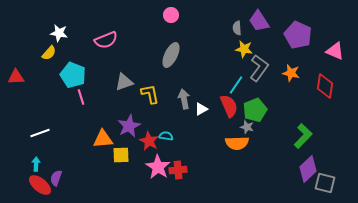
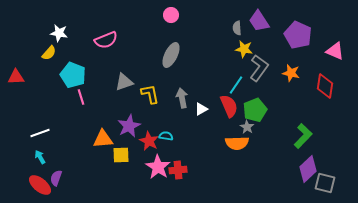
gray arrow: moved 2 px left, 1 px up
gray star: rotated 16 degrees clockwise
cyan arrow: moved 4 px right, 7 px up; rotated 32 degrees counterclockwise
